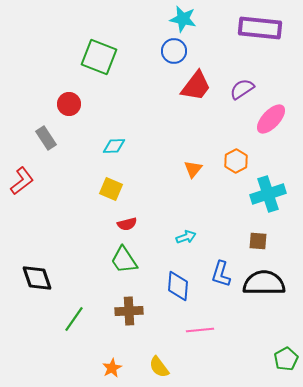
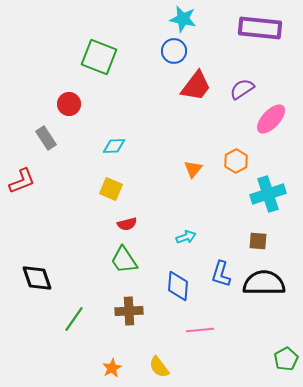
red L-shape: rotated 16 degrees clockwise
